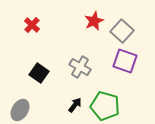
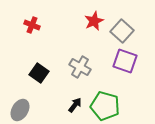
red cross: rotated 21 degrees counterclockwise
